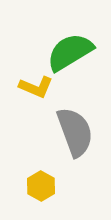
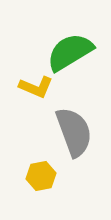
gray semicircle: moved 1 px left
yellow hexagon: moved 10 px up; rotated 20 degrees clockwise
